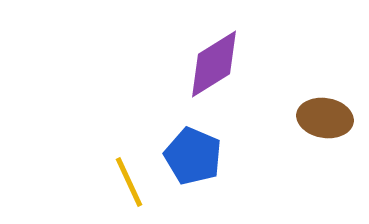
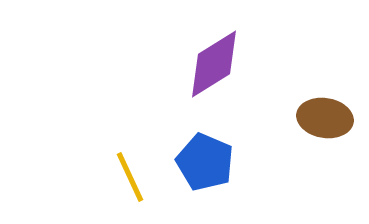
blue pentagon: moved 12 px right, 6 px down
yellow line: moved 1 px right, 5 px up
